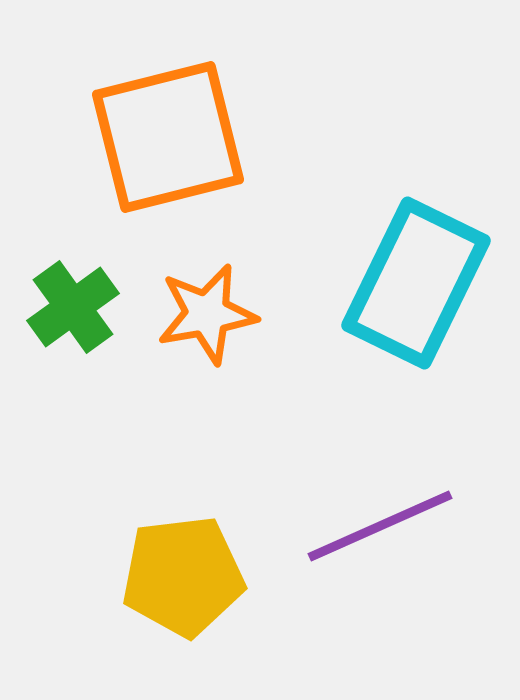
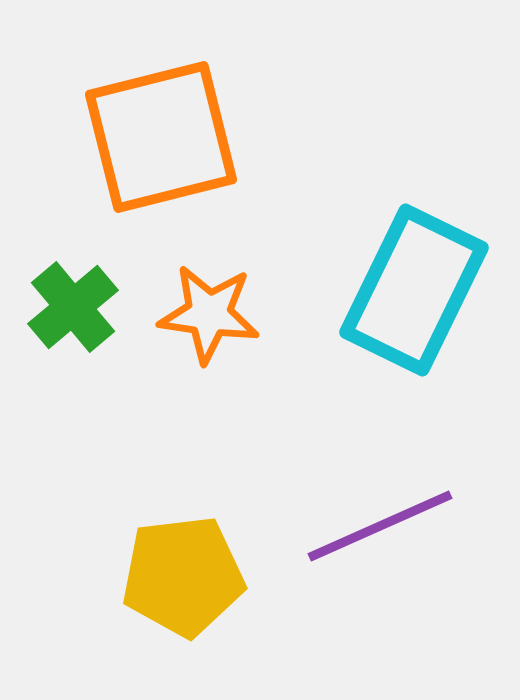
orange square: moved 7 px left
cyan rectangle: moved 2 px left, 7 px down
green cross: rotated 4 degrees counterclockwise
orange star: moved 2 px right; rotated 18 degrees clockwise
